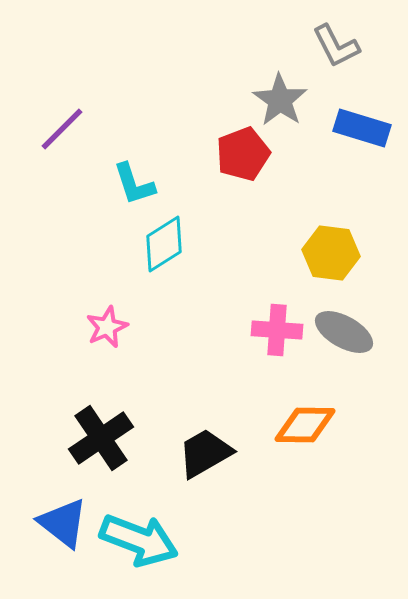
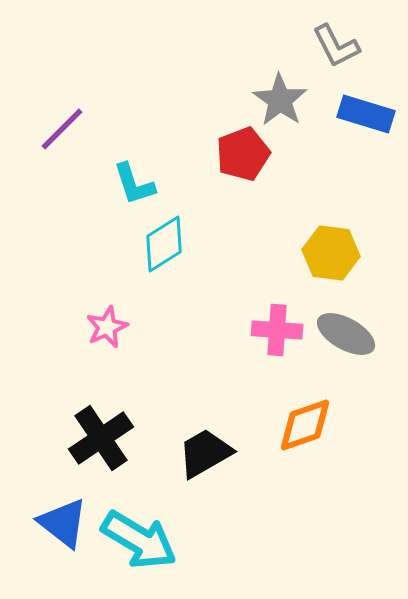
blue rectangle: moved 4 px right, 14 px up
gray ellipse: moved 2 px right, 2 px down
orange diamond: rotated 20 degrees counterclockwise
cyan arrow: rotated 10 degrees clockwise
